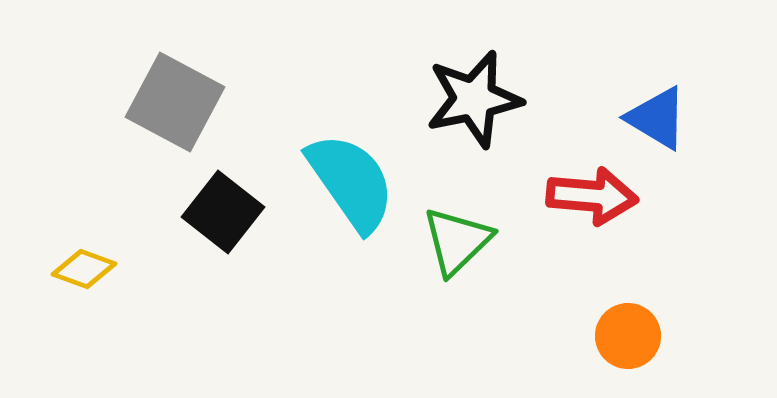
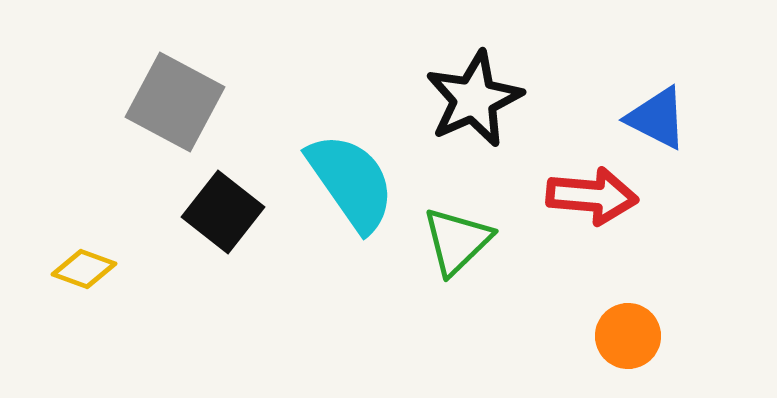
black star: rotated 12 degrees counterclockwise
blue triangle: rotated 4 degrees counterclockwise
